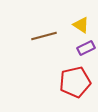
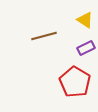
yellow triangle: moved 4 px right, 5 px up
red pentagon: rotated 28 degrees counterclockwise
